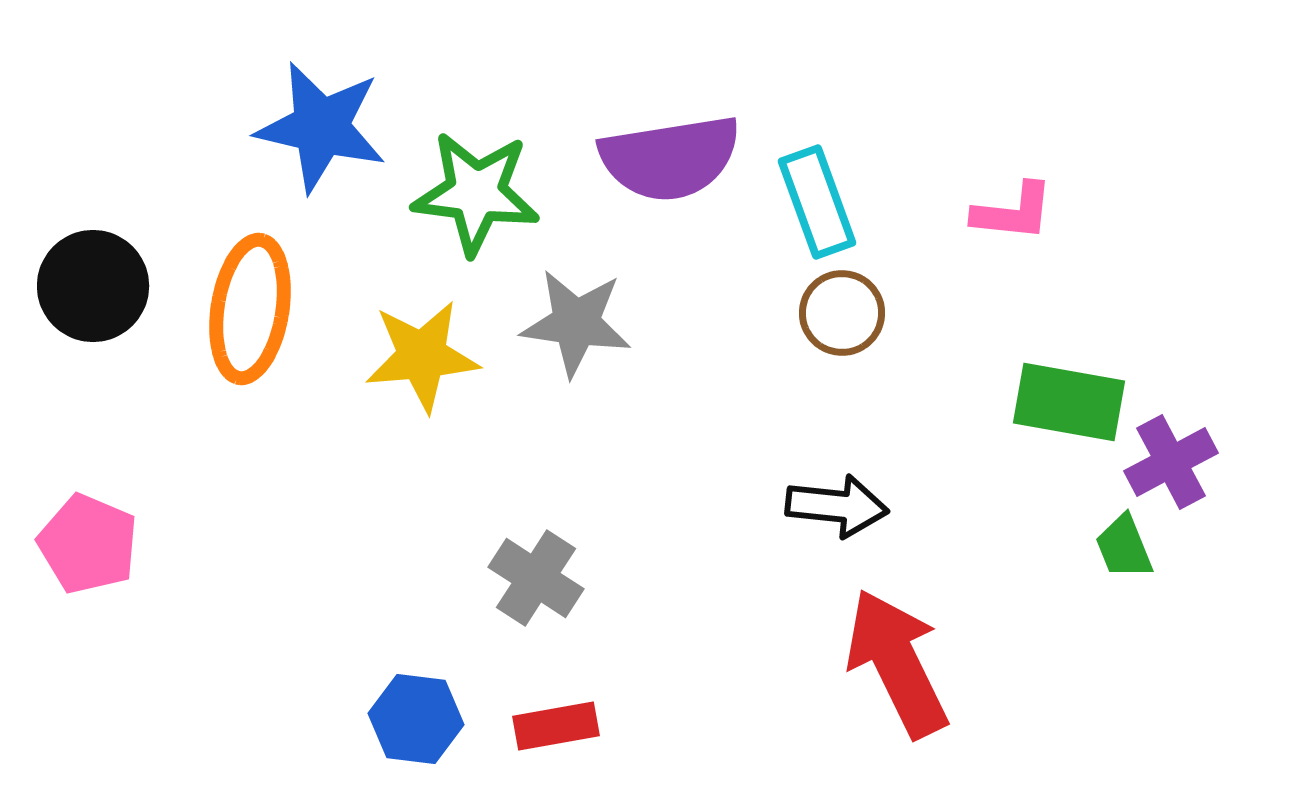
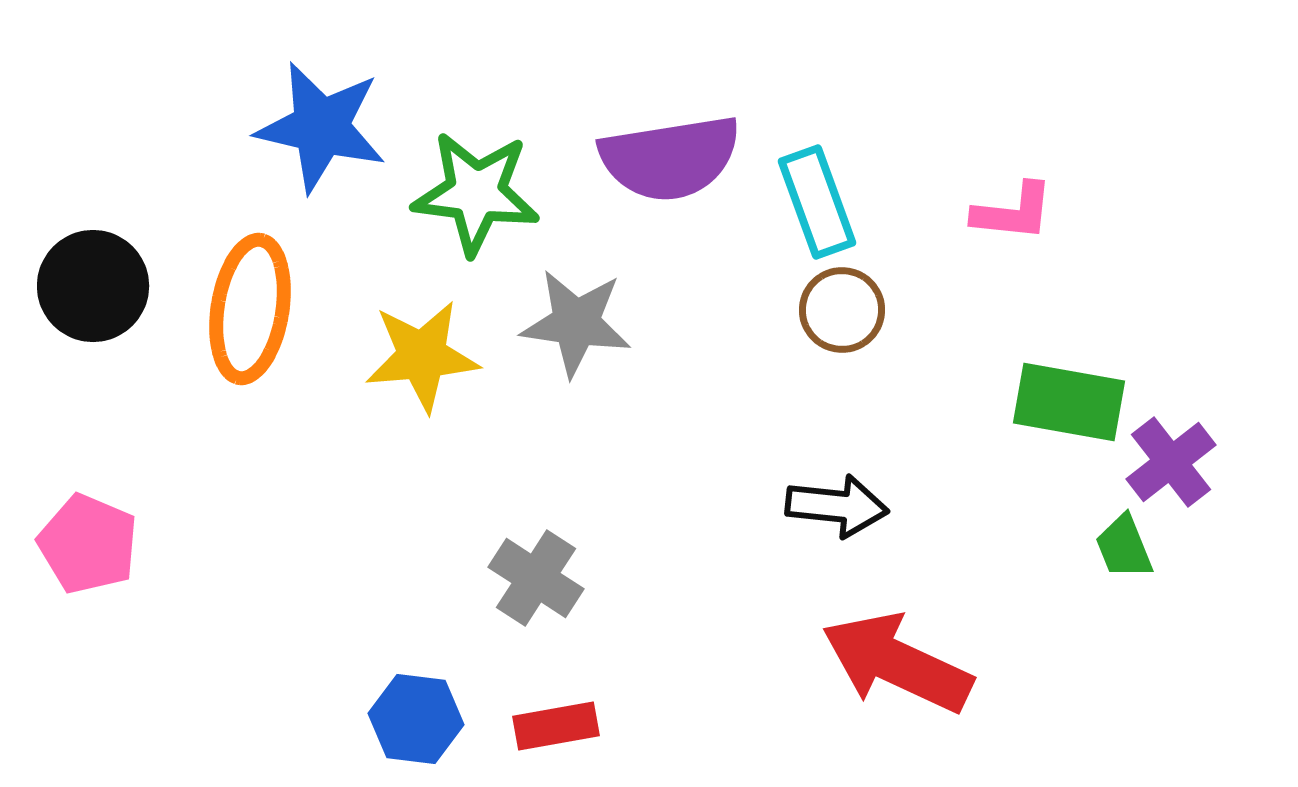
brown circle: moved 3 px up
purple cross: rotated 10 degrees counterclockwise
red arrow: rotated 39 degrees counterclockwise
